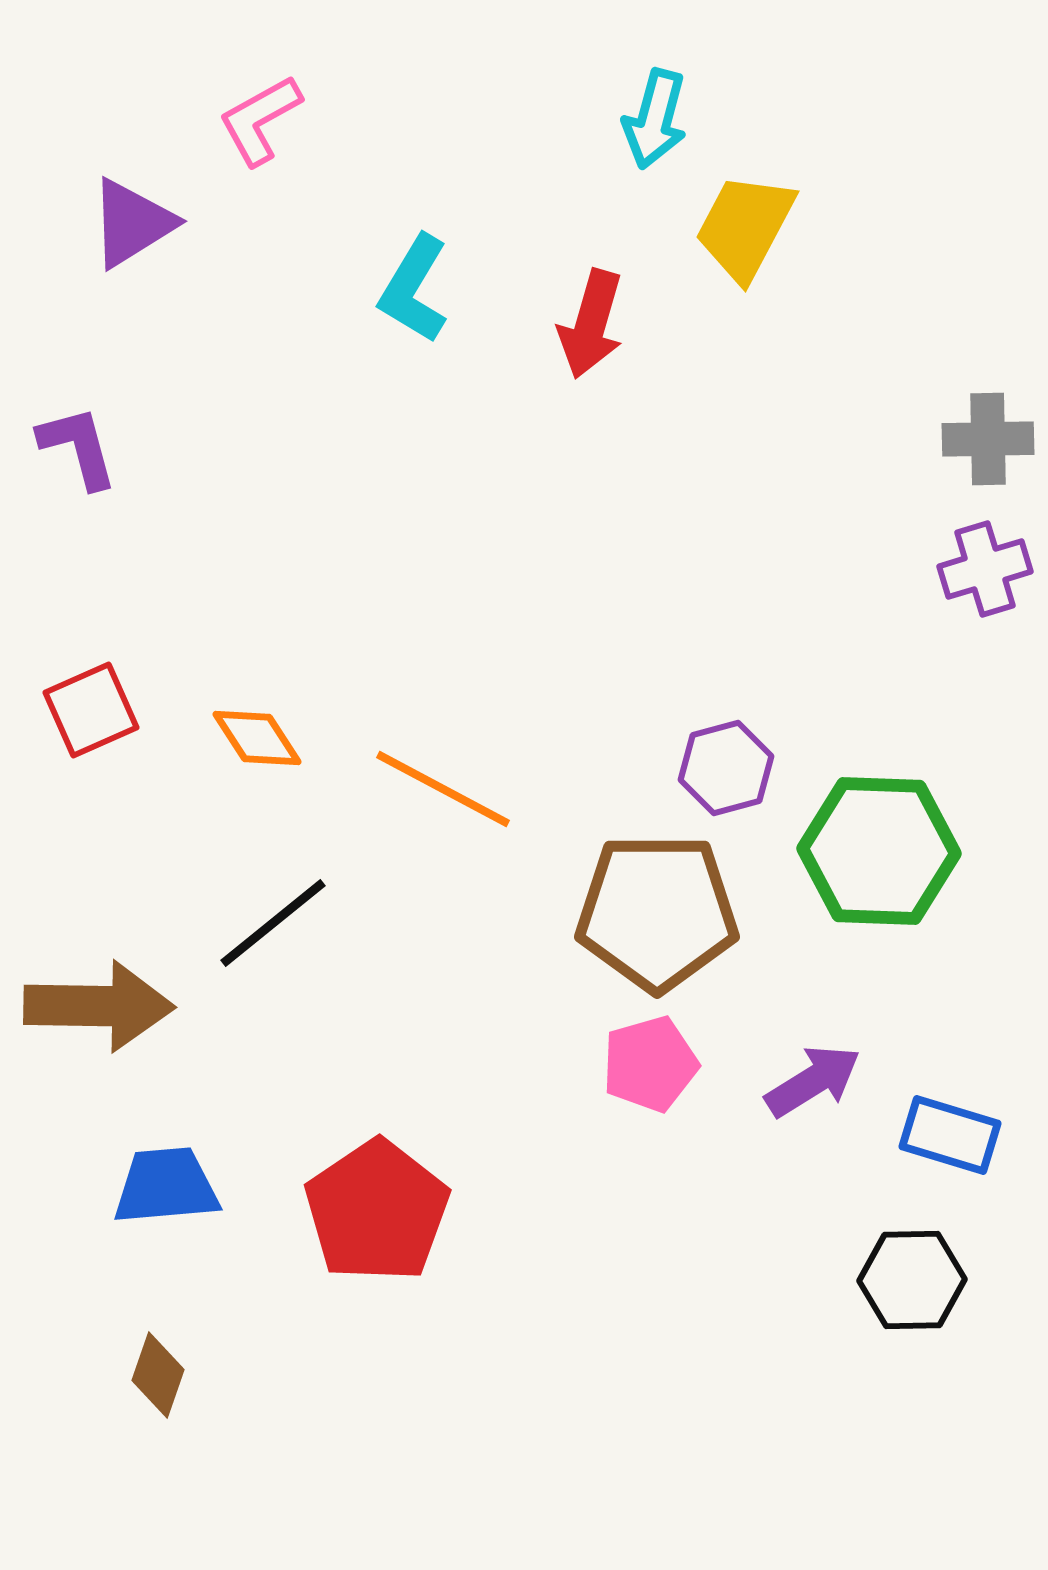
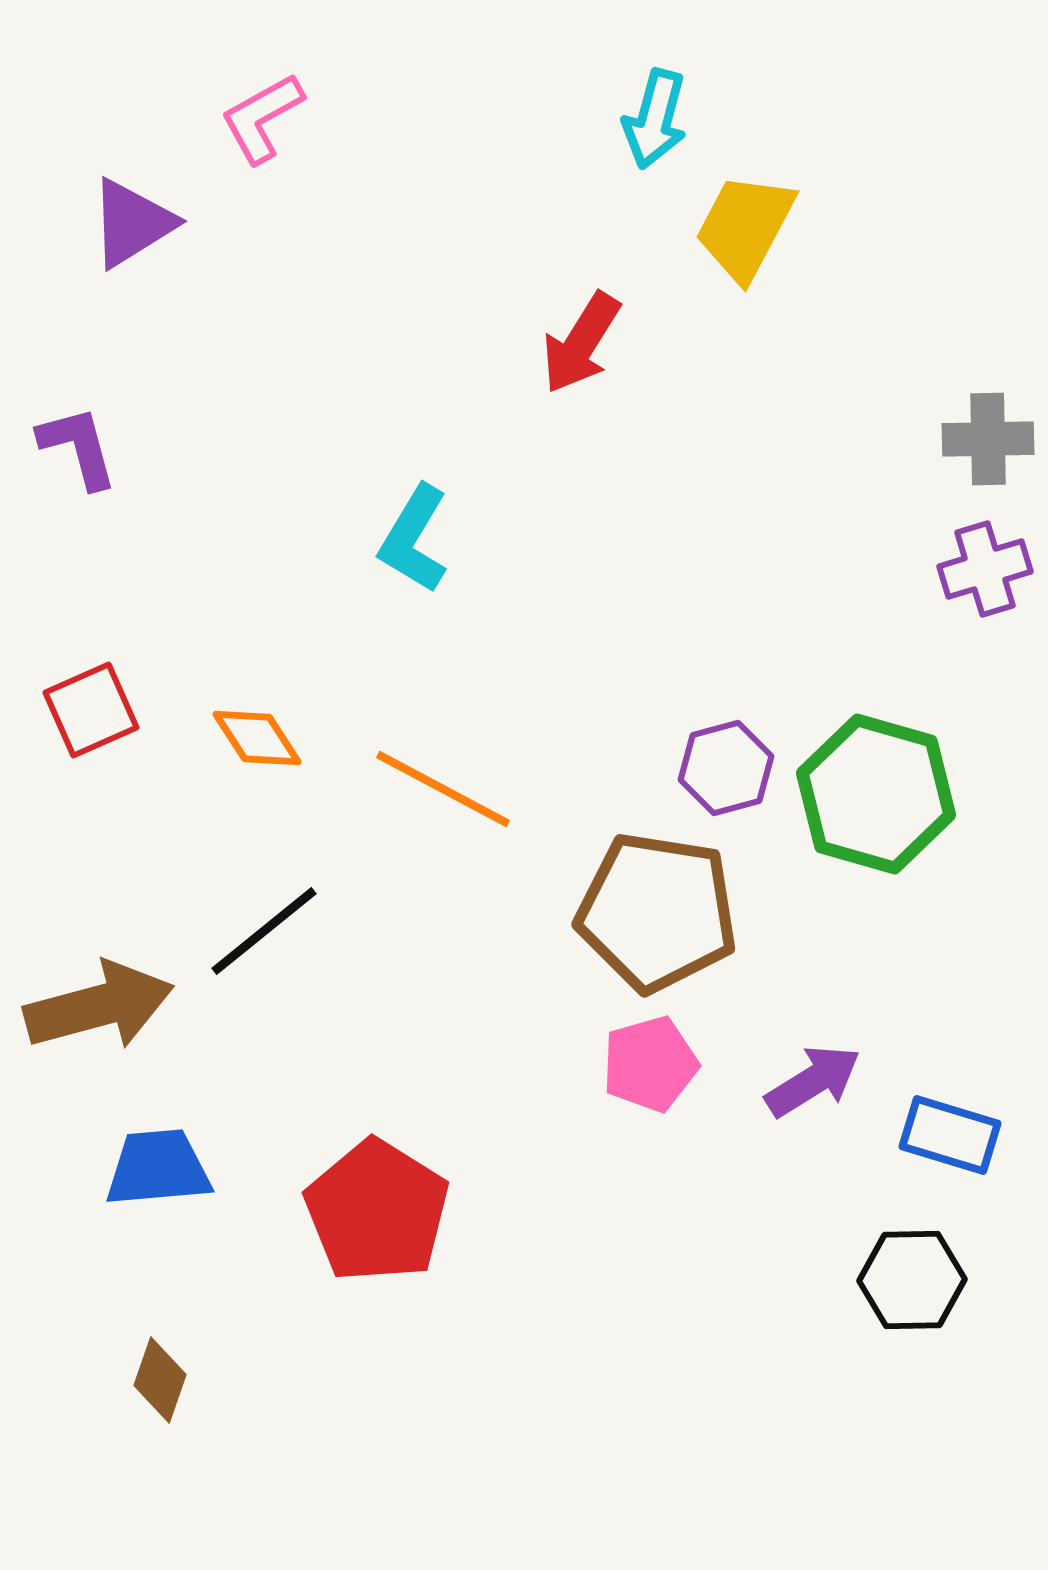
pink L-shape: moved 2 px right, 2 px up
cyan L-shape: moved 250 px down
red arrow: moved 10 px left, 19 px down; rotated 16 degrees clockwise
green hexagon: moved 3 px left, 57 px up; rotated 14 degrees clockwise
brown pentagon: rotated 9 degrees clockwise
black line: moved 9 px left, 8 px down
brown arrow: rotated 16 degrees counterclockwise
blue trapezoid: moved 8 px left, 18 px up
red pentagon: rotated 6 degrees counterclockwise
brown diamond: moved 2 px right, 5 px down
